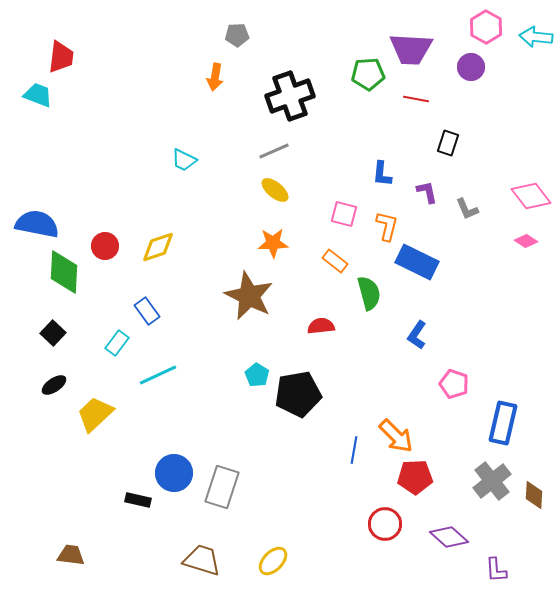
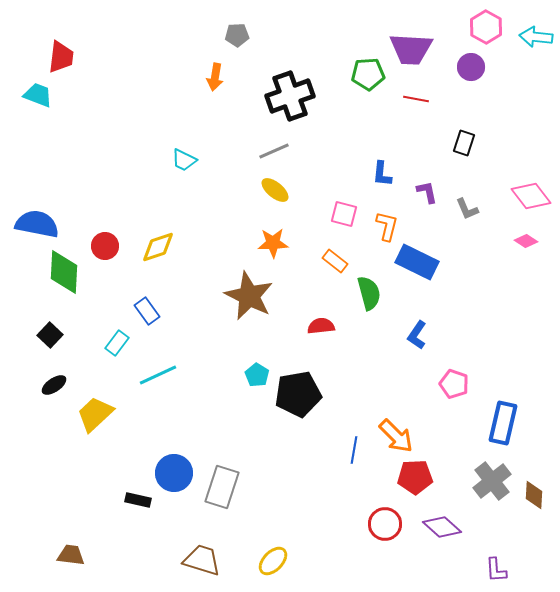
black rectangle at (448, 143): moved 16 px right
black square at (53, 333): moved 3 px left, 2 px down
purple diamond at (449, 537): moved 7 px left, 10 px up
